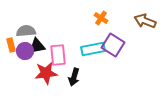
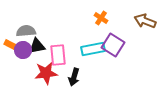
orange rectangle: rotated 48 degrees counterclockwise
purple circle: moved 2 px left, 1 px up
